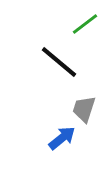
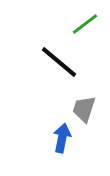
blue arrow: rotated 40 degrees counterclockwise
